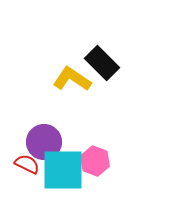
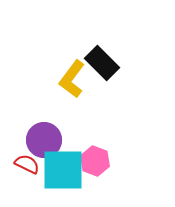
yellow L-shape: rotated 87 degrees counterclockwise
purple circle: moved 2 px up
